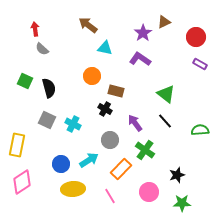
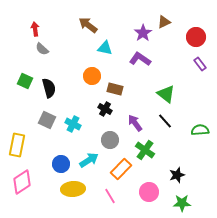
purple rectangle: rotated 24 degrees clockwise
brown rectangle: moved 1 px left, 2 px up
